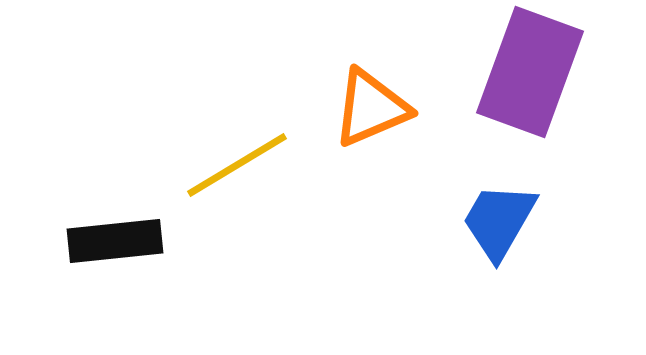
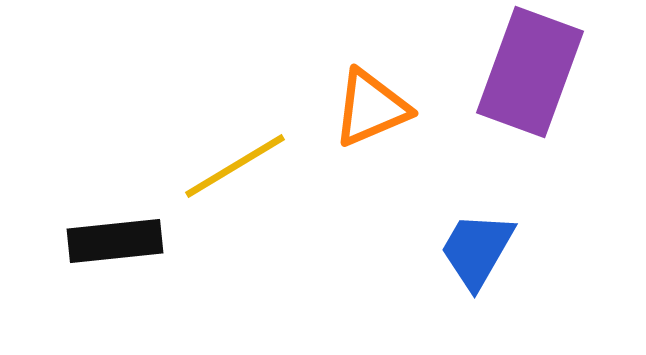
yellow line: moved 2 px left, 1 px down
blue trapezoid: moved 22 px left, 29 px down
